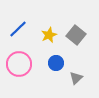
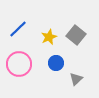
yellow star: moved 2 px down
gray triangle: moved 1 px down
